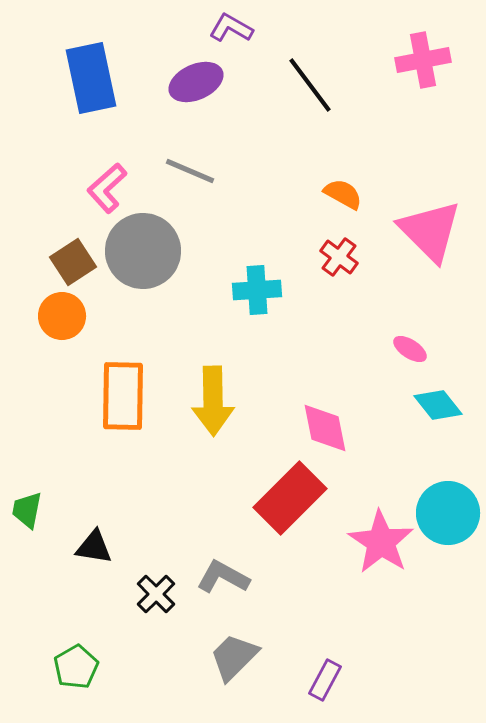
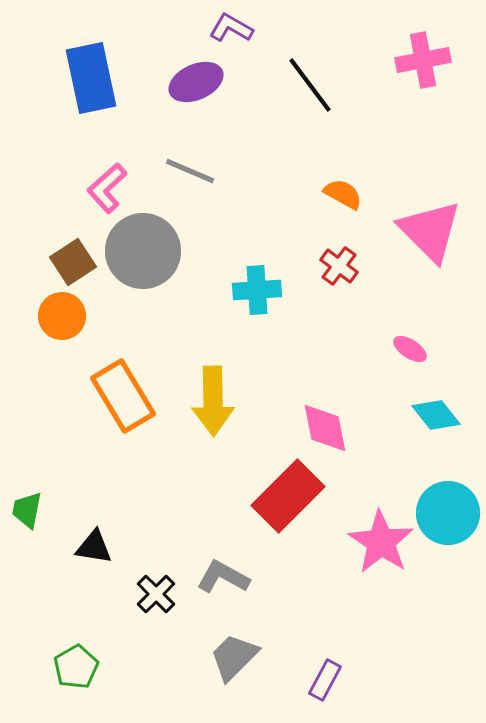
red cross: moved 9 px down
orange rectangle: rotated 32 degrees counterclockwise
cyan diamond: moved 2 px left, 10 px down
red rectangle: moved 2 px left, 2 px up
